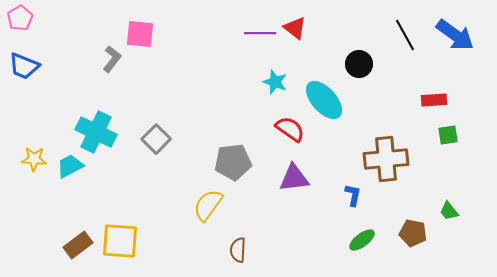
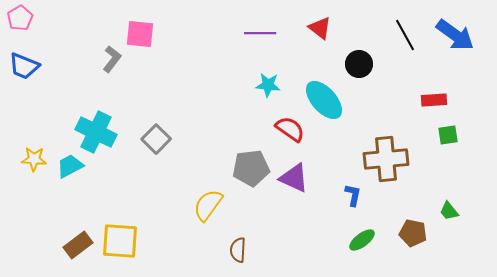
red triangle: moved 25 px right
cyan star: moved 7 px left, 3 px down; rotated 15 degrees counterclockwise
gray pentagon: moved 18 px right, 6 px down
purple triangle: rotated 32 degrees clockwise
